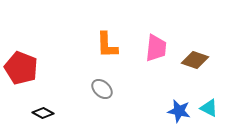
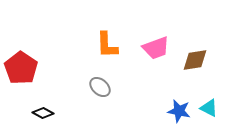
pink trapezoid: rotated 64 degrees clockwise
brown diamond: rotated 28 degrees counterclockwise
red pentagon: rotated 12 degrees clockwise
gray ellipse: moved 2 px left, 2 px up
